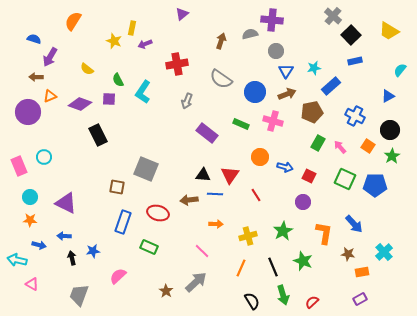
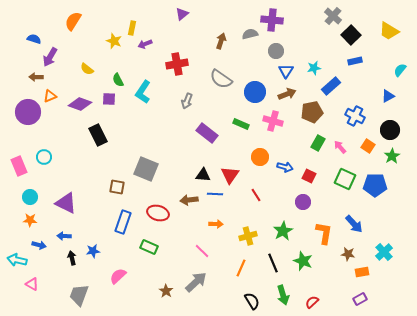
black line at (273, 267): moved 4 px up
